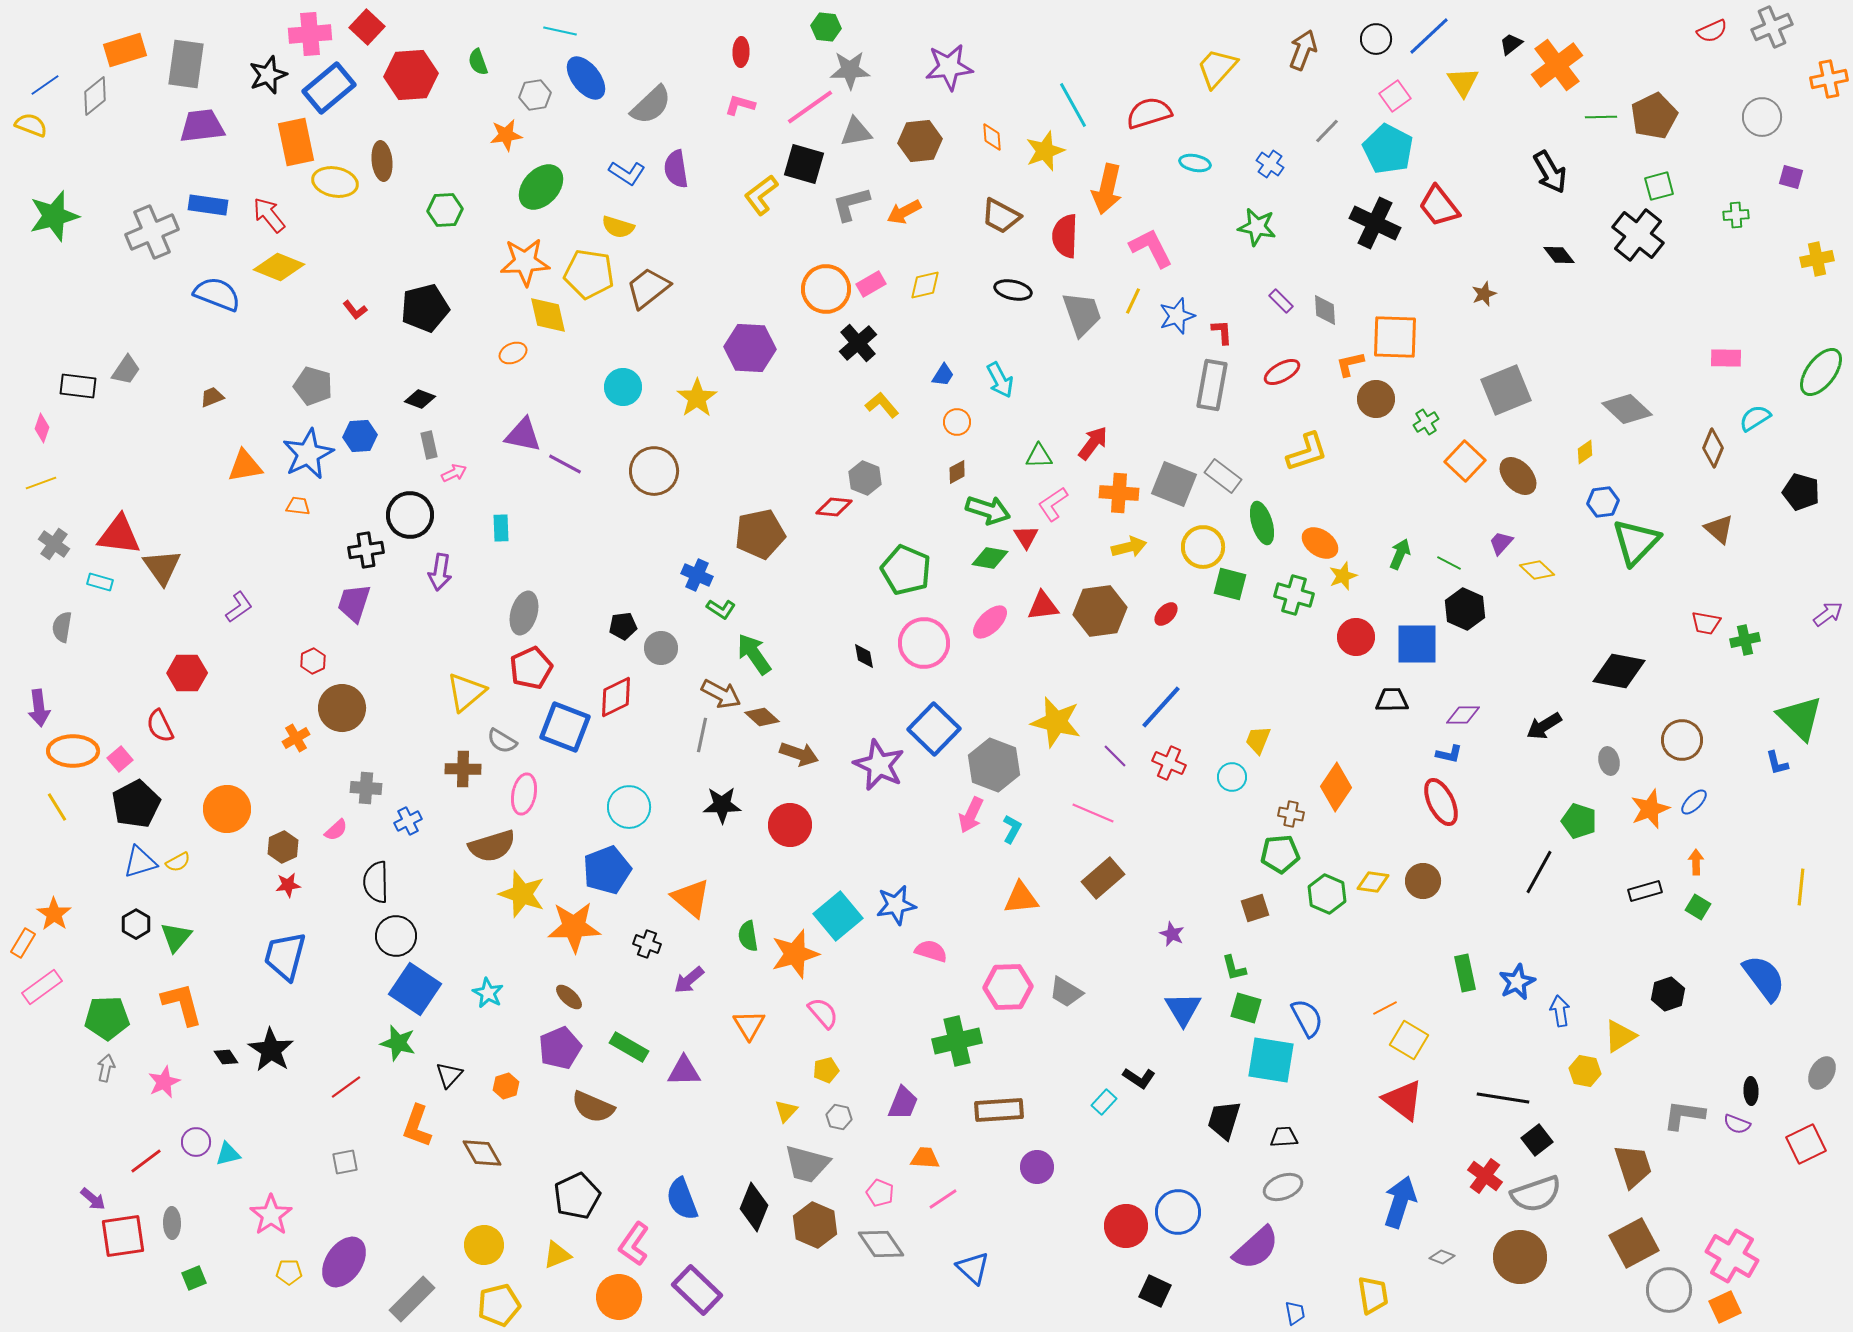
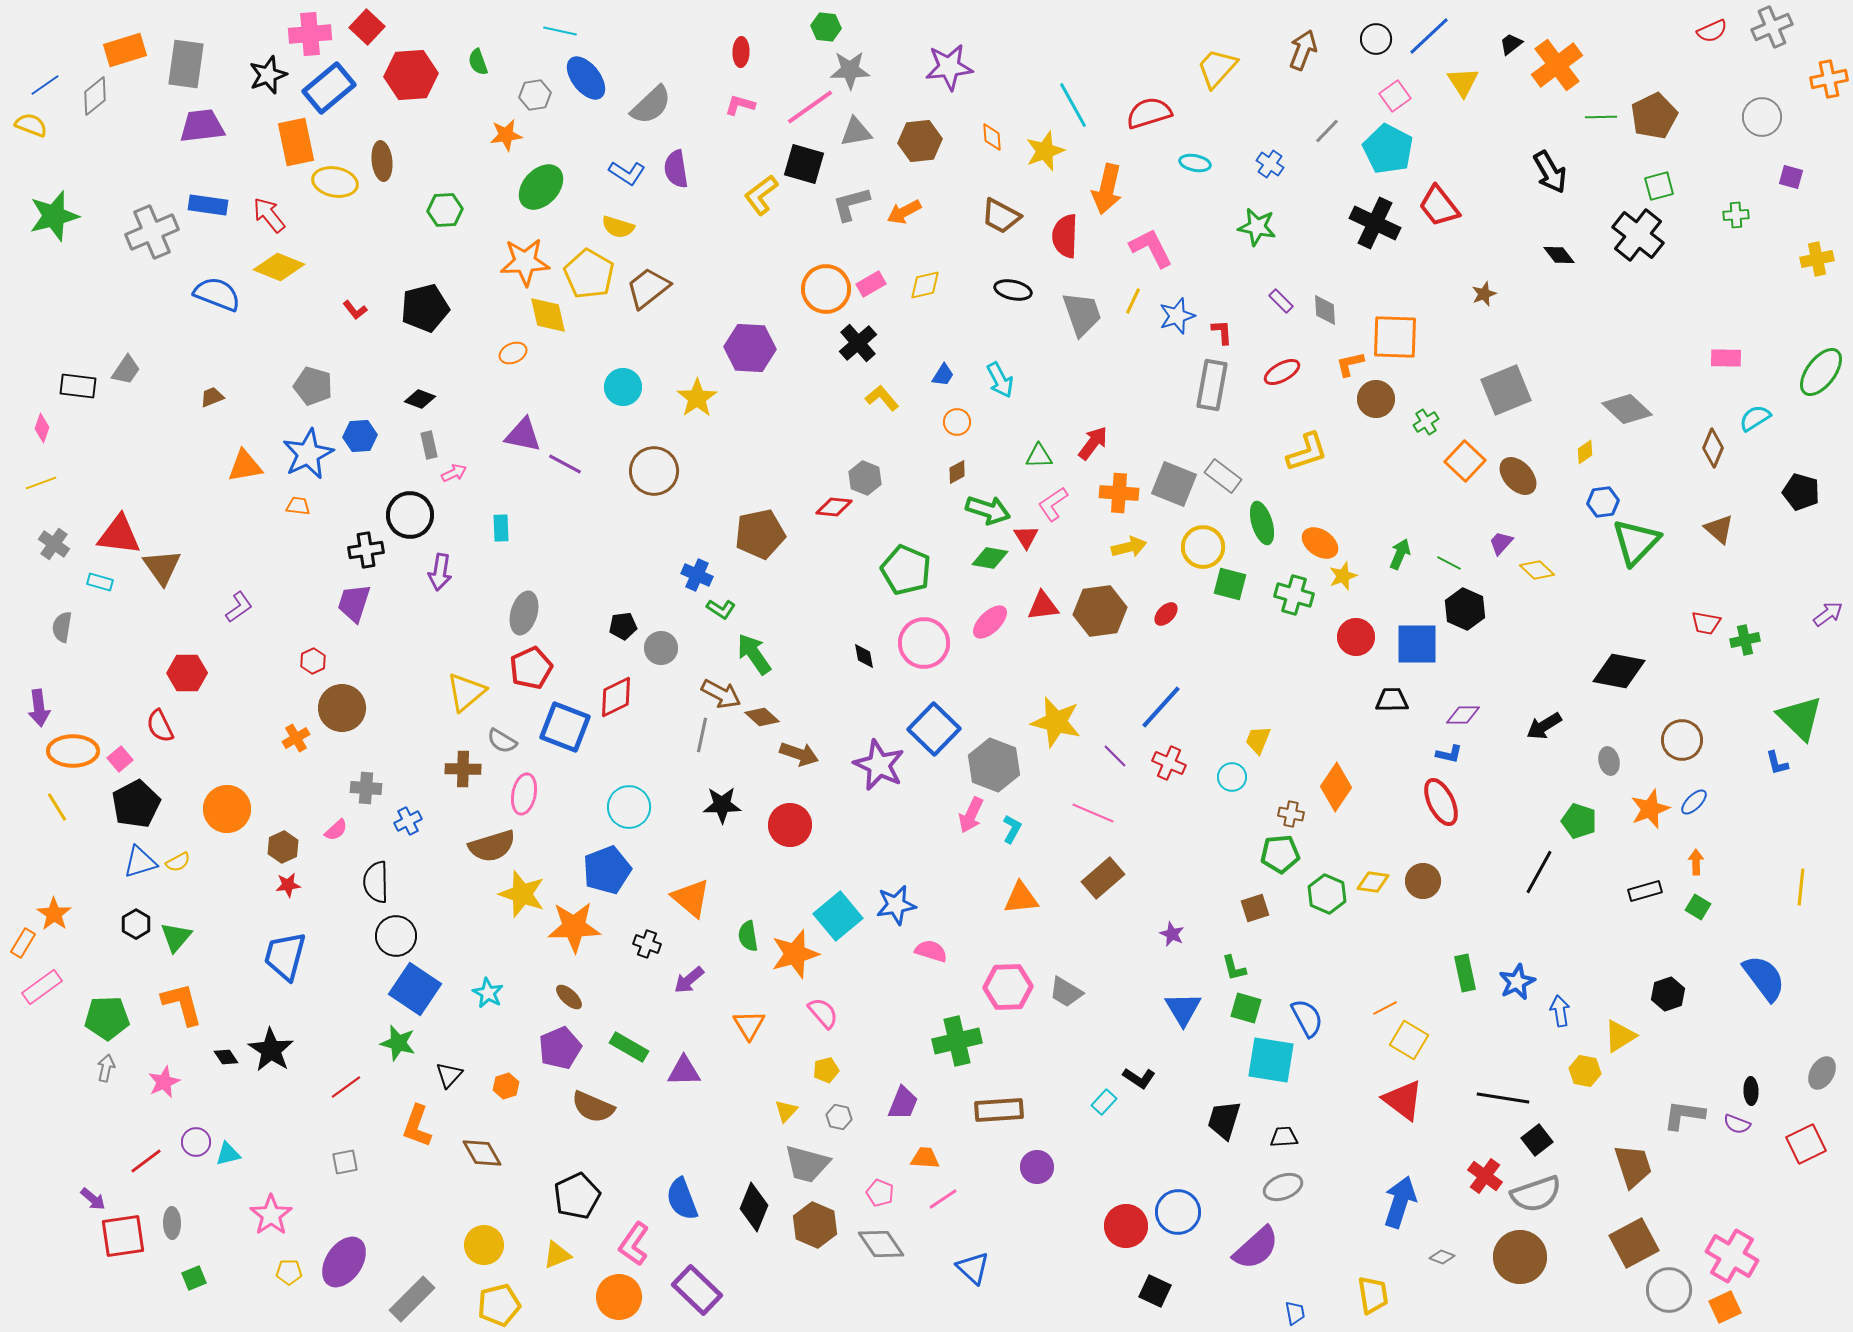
yellow pentagon at (589, 274): rotated 21 degrees clockwise
yellow L-shape at (882, 405): moved 7 px up
